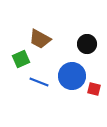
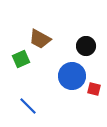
black circle: moved 1 px left, 2 px down
blue line: moved 11 px left, 24 px down; rotated 24 degrees clockwise
